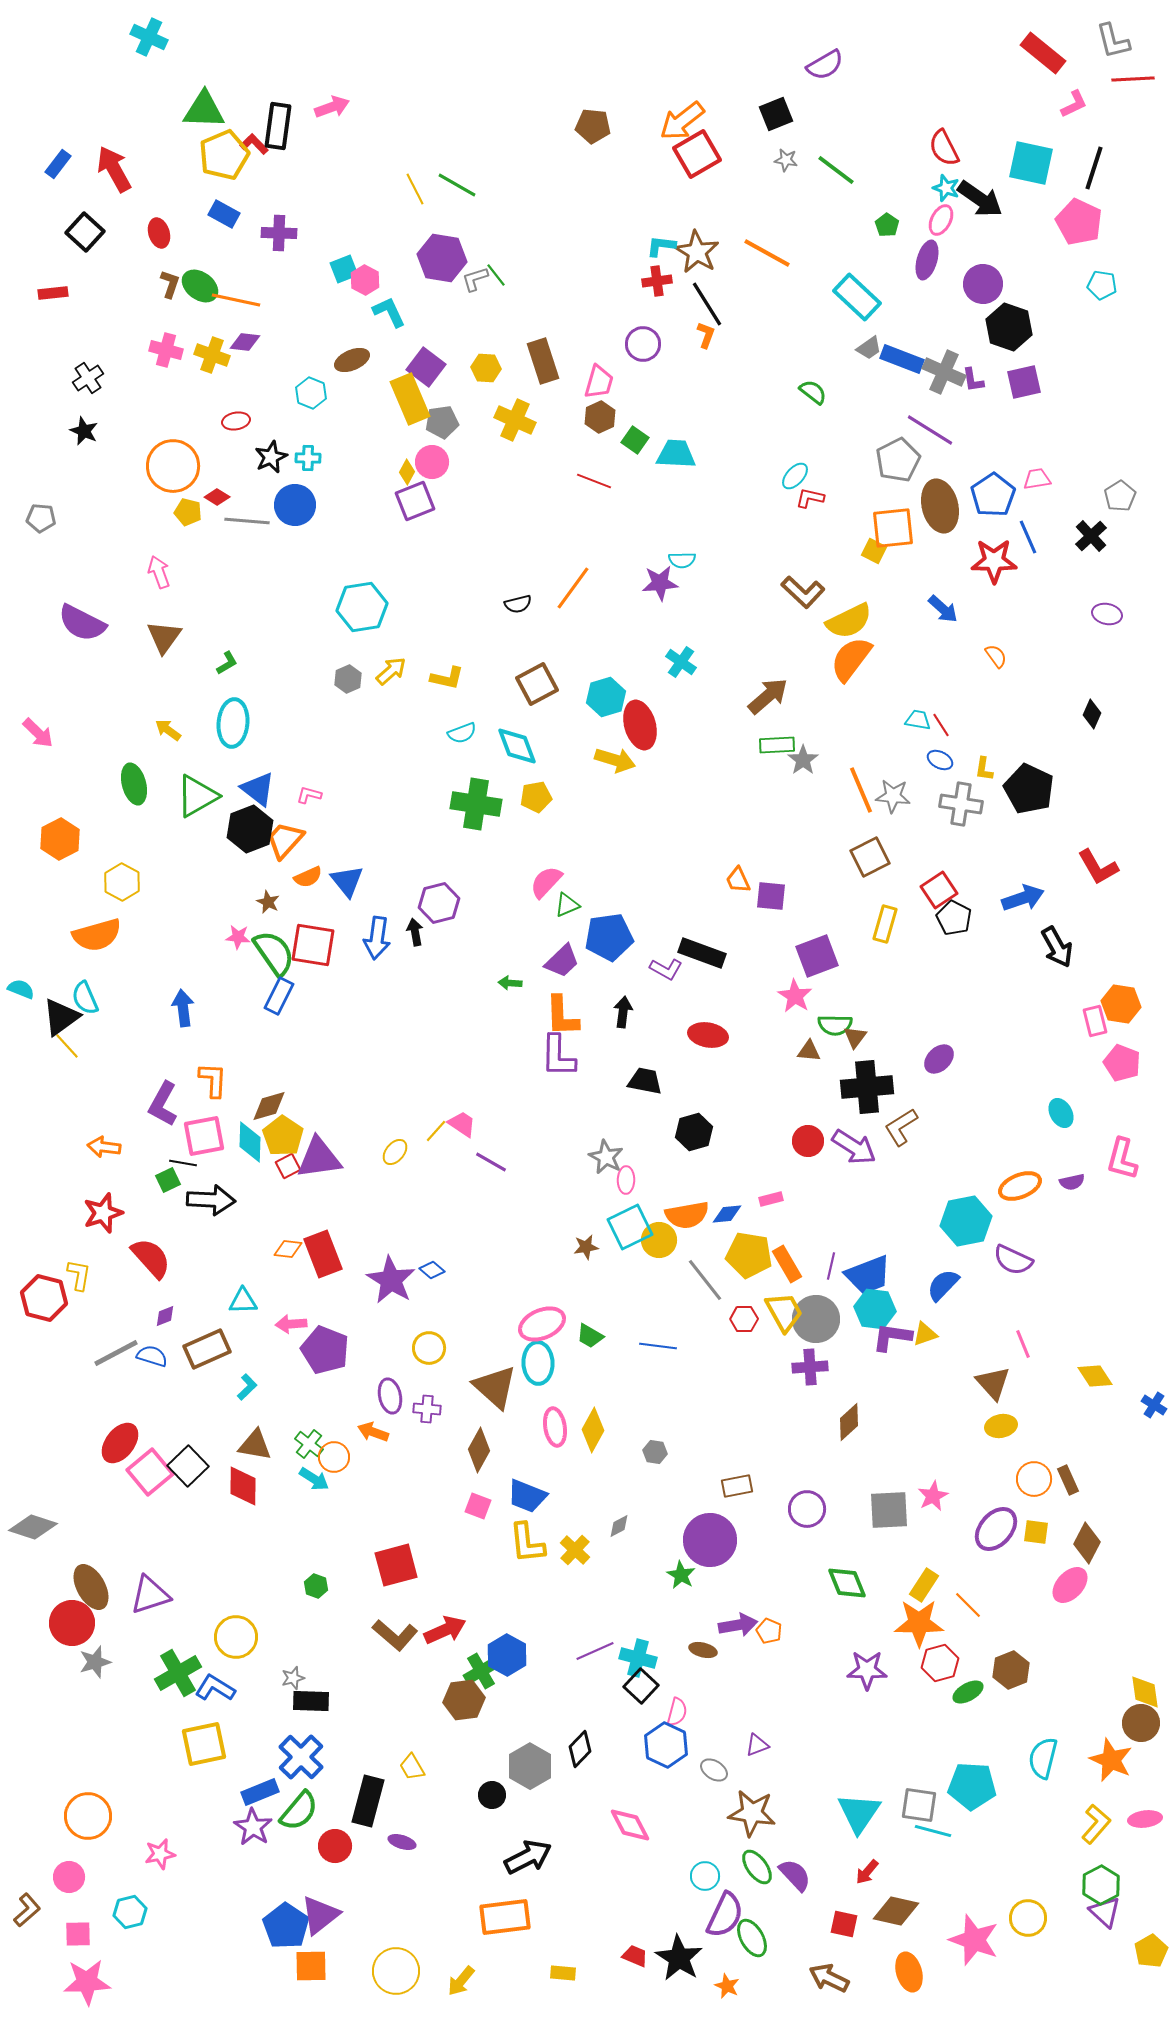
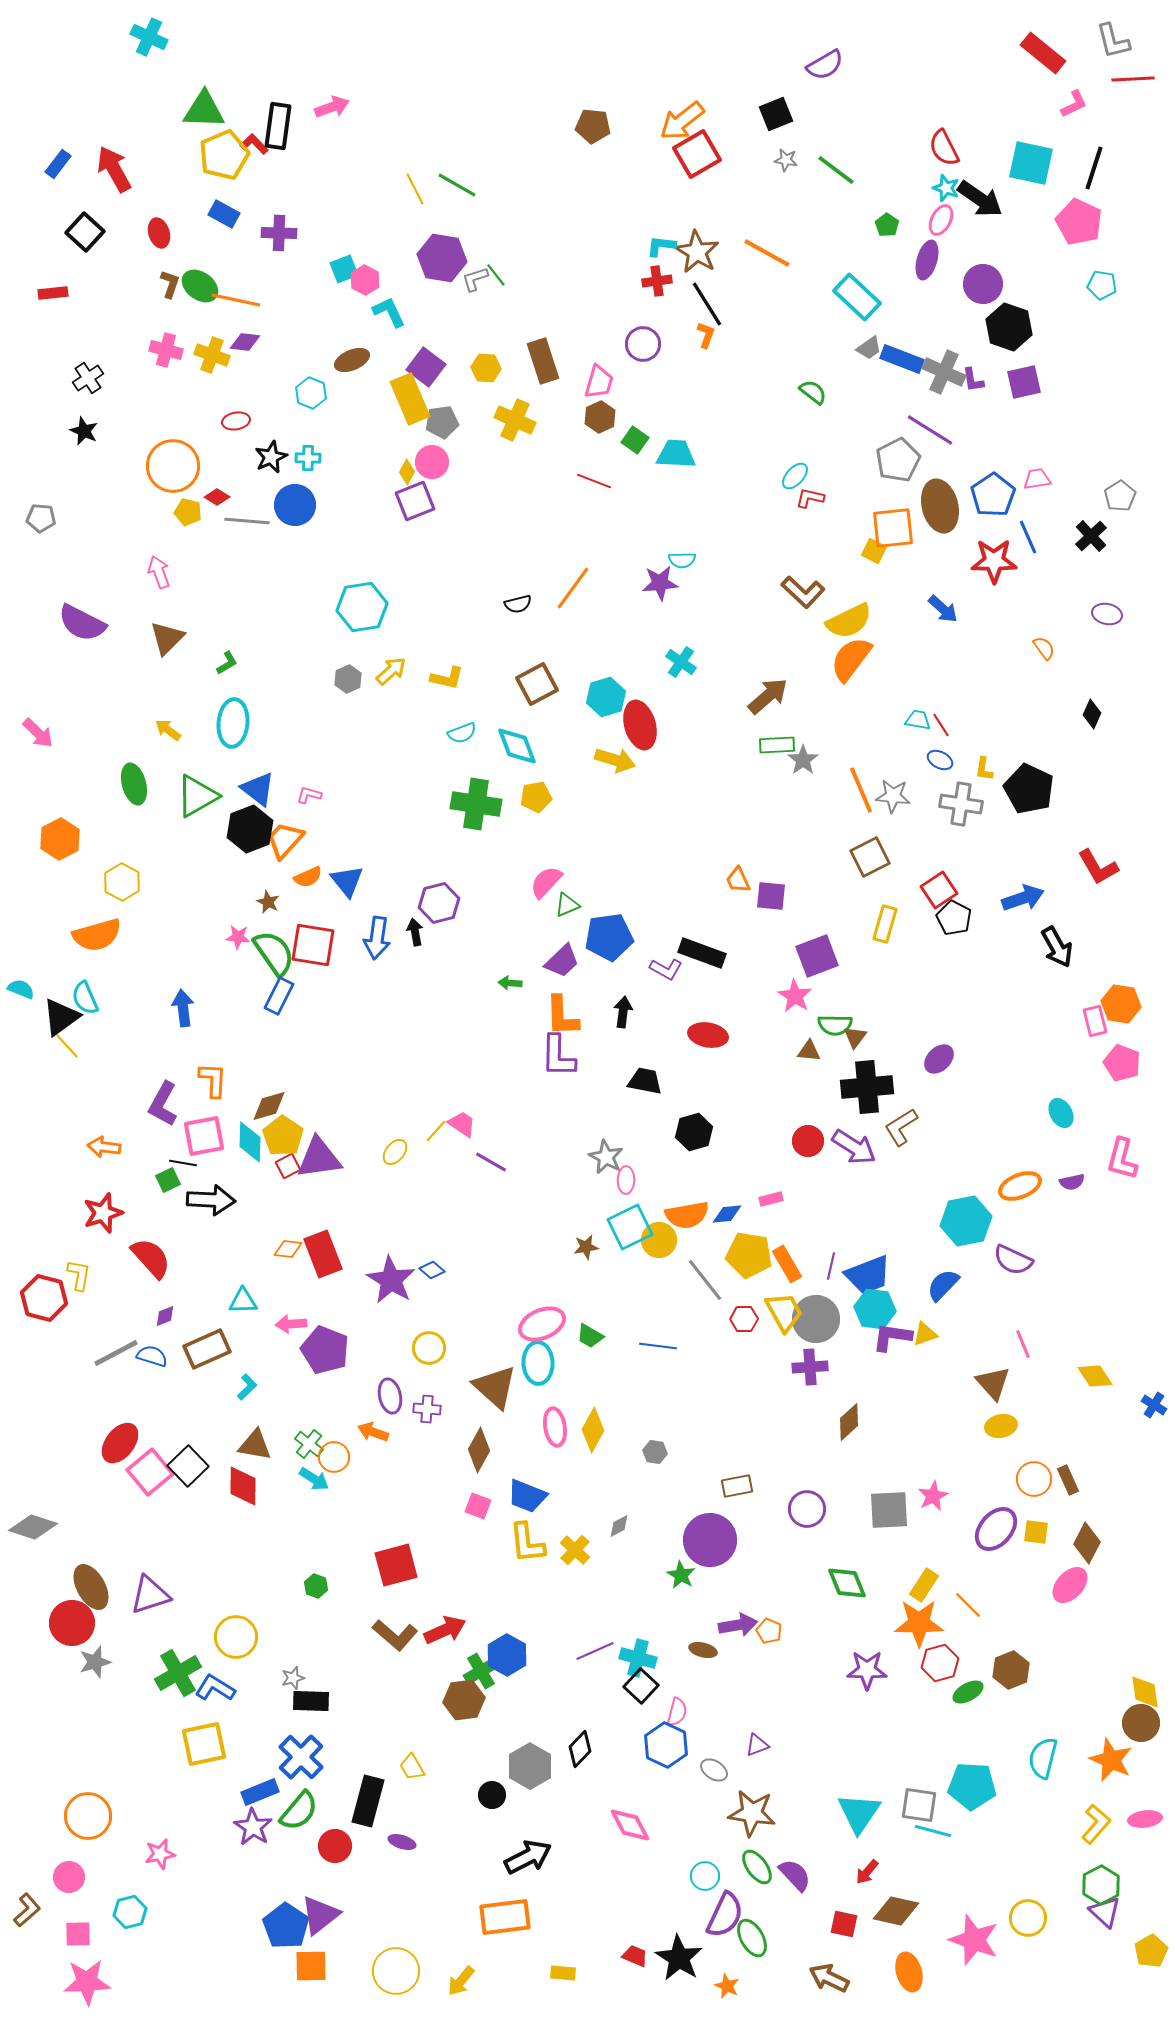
brown triangle at (164, 637): moved 3 px right, 1 px down; rotated 9 degrees clockwise
orange semicircle at (996, 656): moved 48 px right, 8 px up
